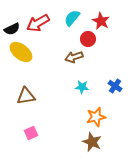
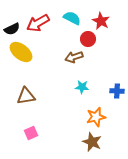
cyan semicircle: rotated 78 degrees clockwise
blue cross: moved 2 px right, 5 px down; rotated 32 degrees counterclockwise
